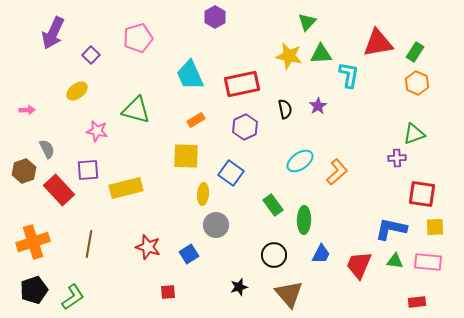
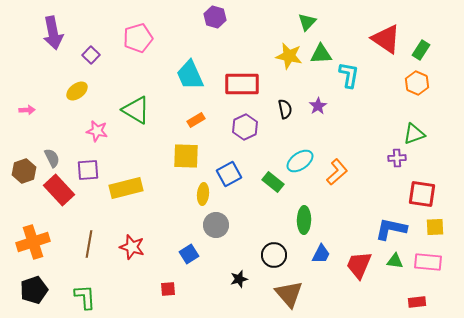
purple hexagon at (215, 17): rotated 15 degrees counterclockwise
purple arrow at (53, 33): rotated 36 degrees counterclockwise
red triangle at (378, 43): moved 8 px right, 4 px up; rotated 44 degrees clockwise
green rectangle at (415, 52): moved 6 px right, 2 px up
red rectangle at (242, 84): rotated 12 degrees clockwise
green triangle at (136, 110): rotated 16 degrees clockwise
gray semicircle at (47, 149): moved 5 px right, 9 px down
blue square at (231, 173): moved 2 px left, 1 px down; rotated 25 degrees clockwise
green rectangle at (273, 205): moved 23 px up; rotated 15 degrees counterclockwise
red star at (148, 247): moved 16 px left
black star at (239, 287): moved 8 px up
red square at (168, 292): moved 3 px up
green L-shape at (73, 297): moved 12 px right; rotated 60 degrees counterclockwise
